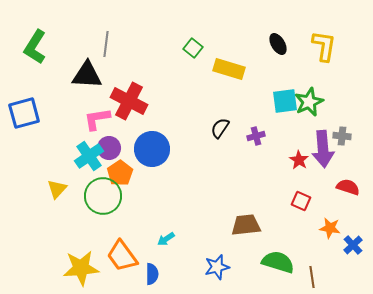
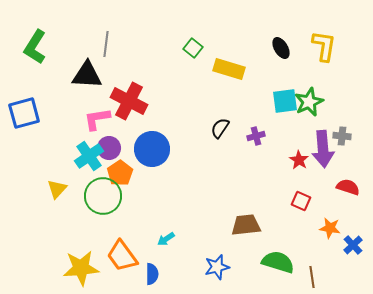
black ellipse: moved 3 px right, 4 px down
